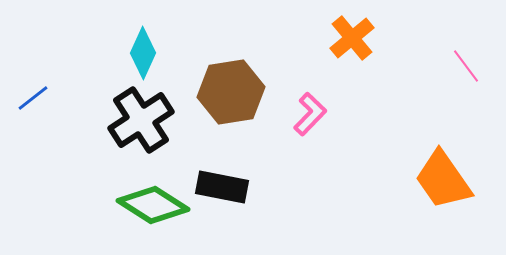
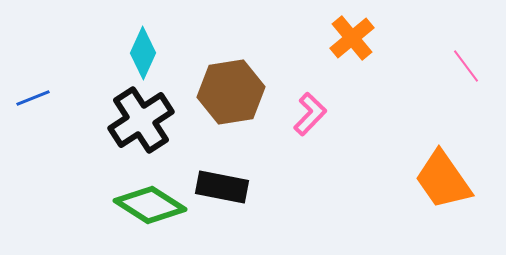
blue line: rotated 16 degrees clockwise
green diamond: moved 3 px left
